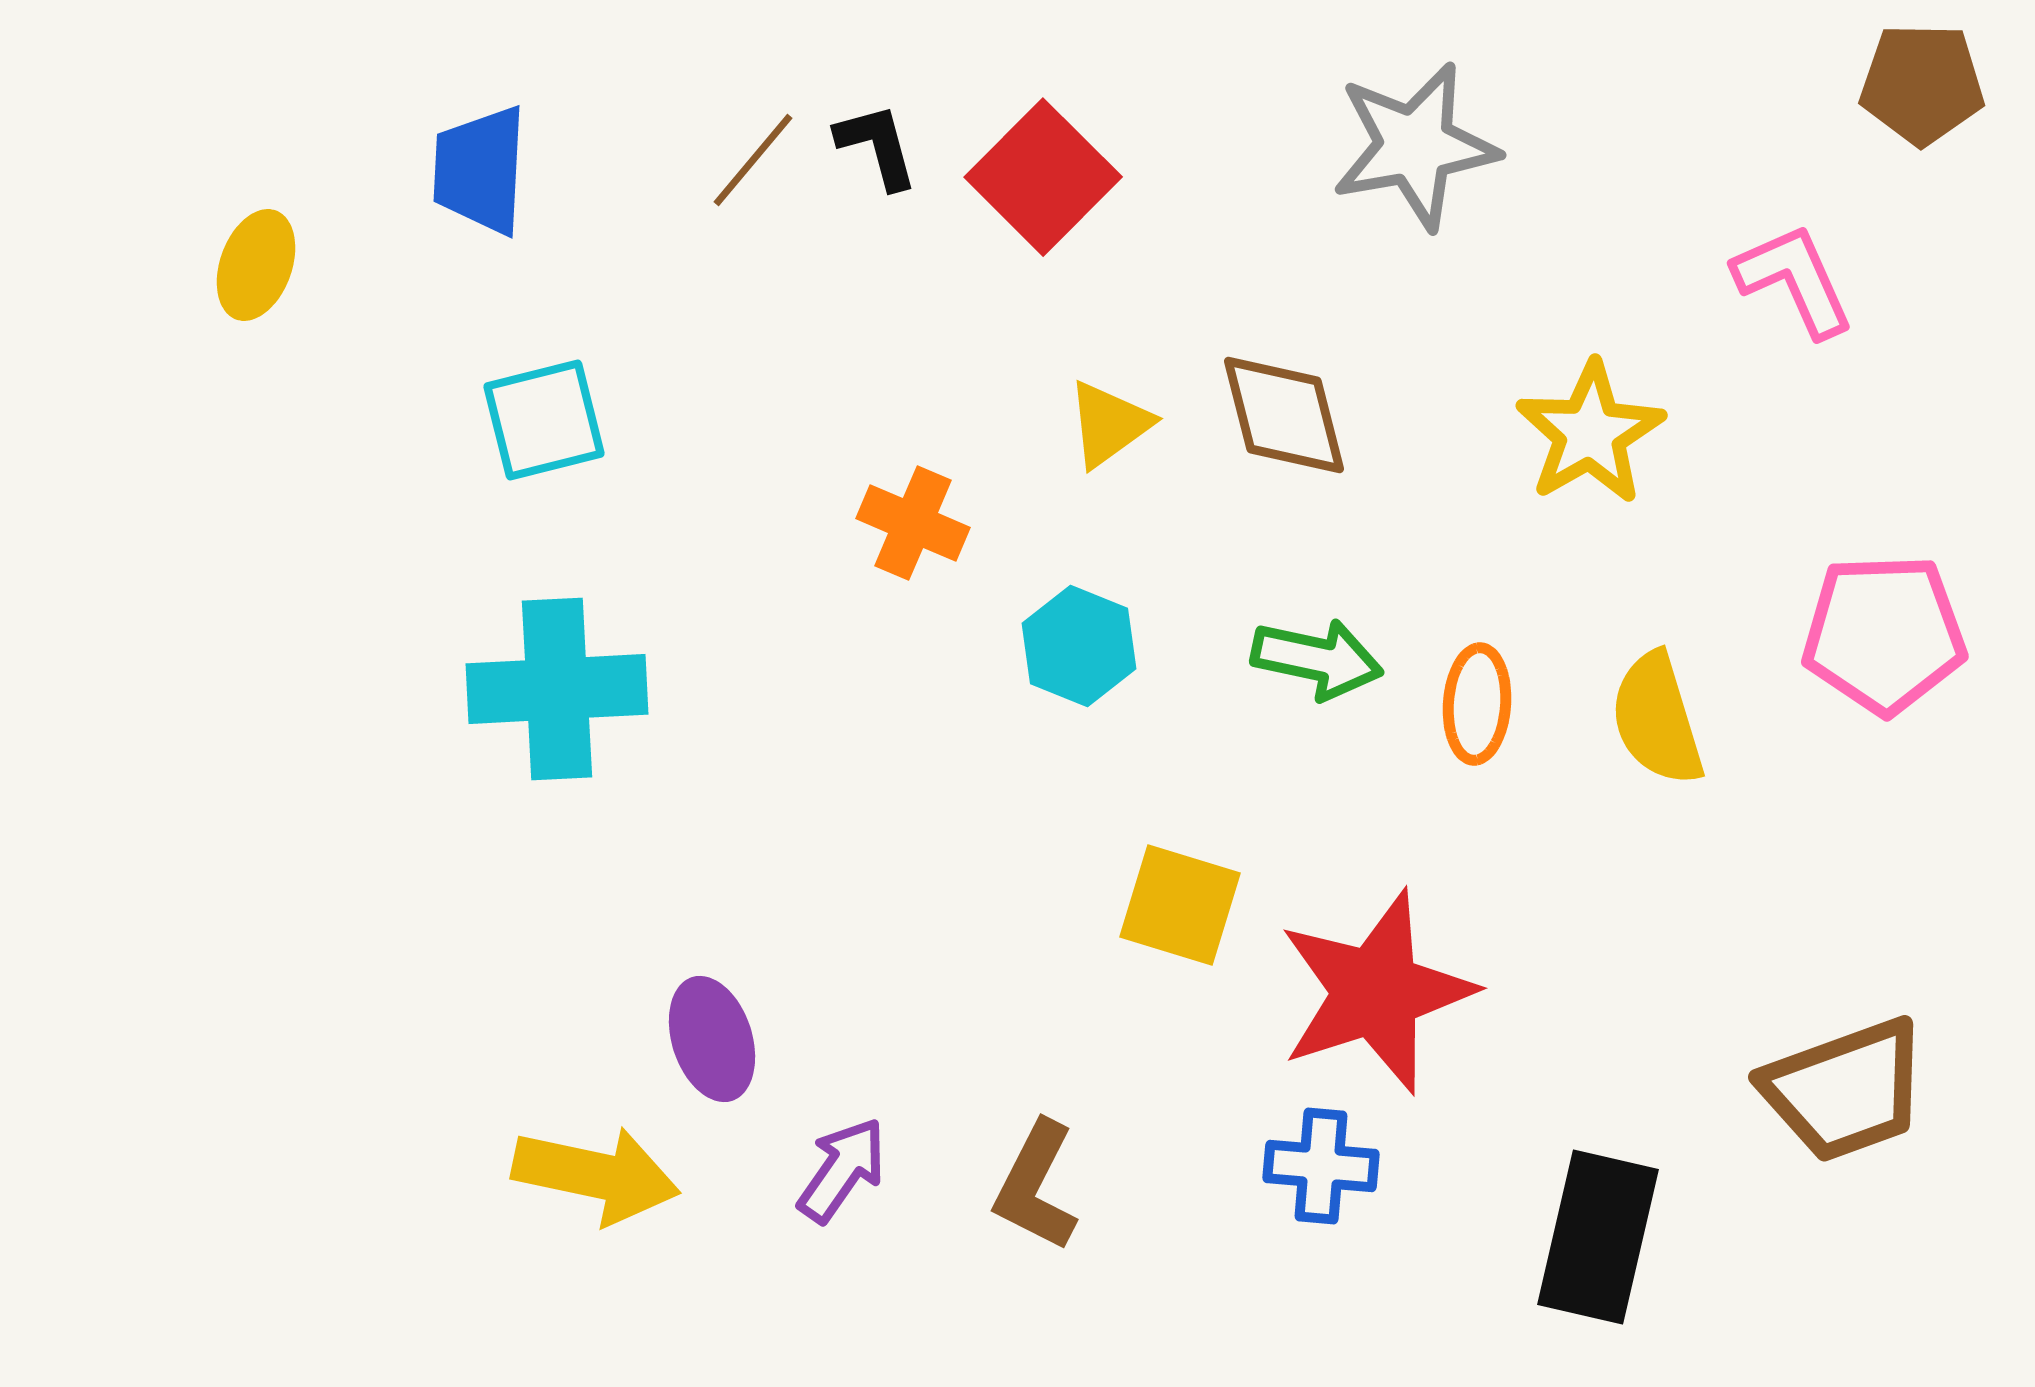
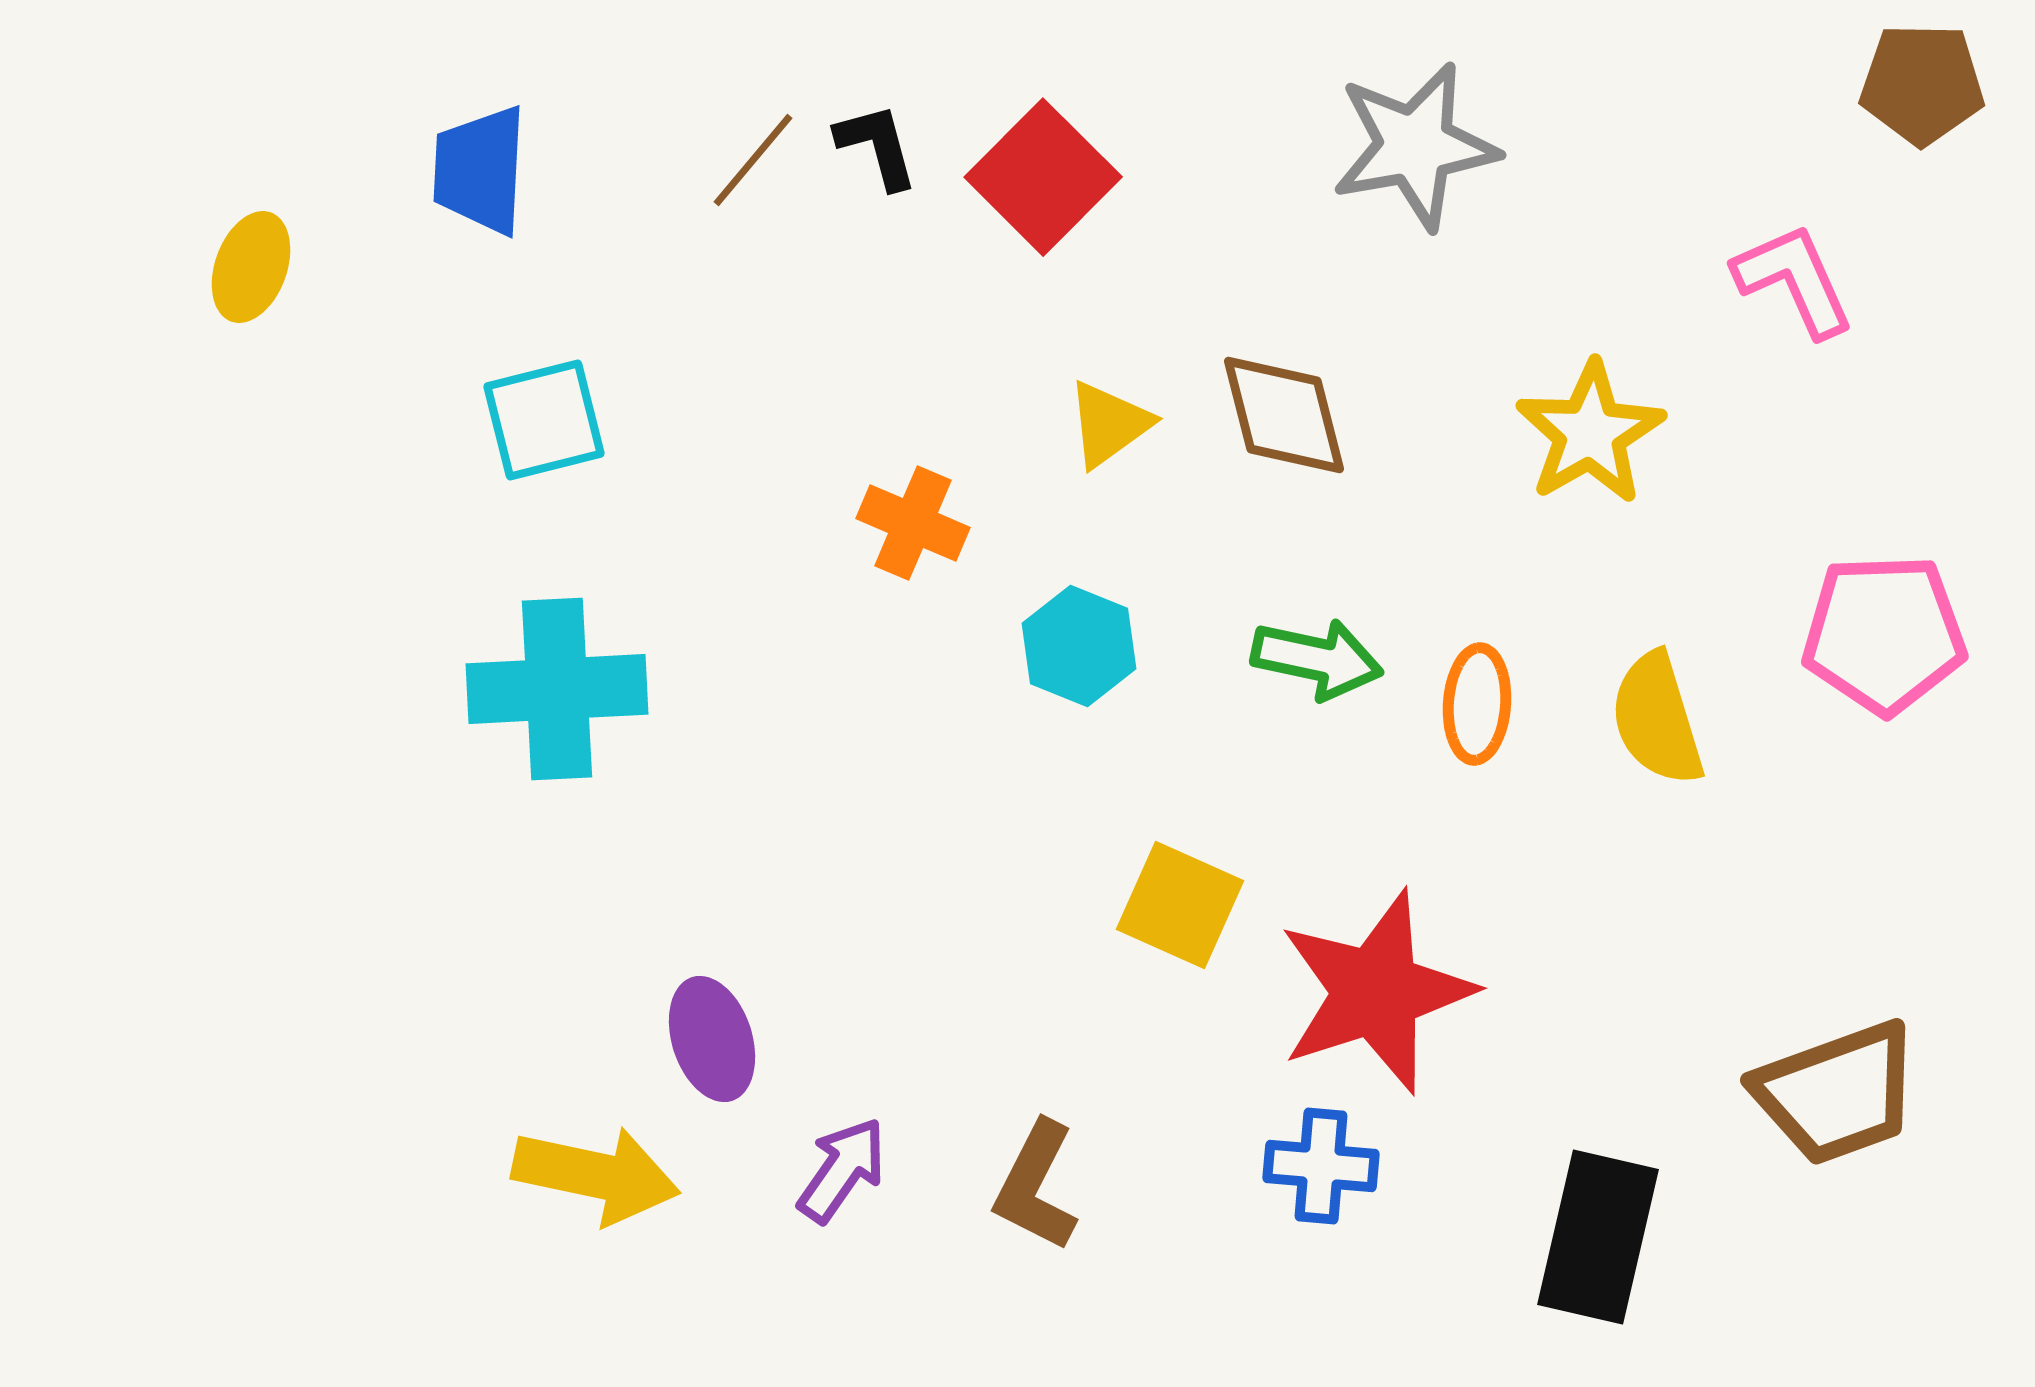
yellow ellipse: moved 5 px left, 2 px down
yellow square: rotated 7 degrees clockwise
brown trapezoid: moved 8 px left, 3 px down
